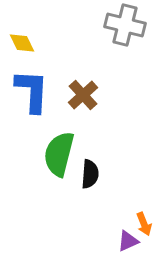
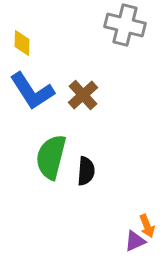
yellow diamond: rotated 28 degrees clockwise
blue L-shape: rotated 144 degrees clockwise
green semicircle: moved 8 px left, 3 px down
black semicircle: moved 4 px left, 3 px up
orange arrow: moved 3 px right, 2 px down
purple triangle: moved 7 px right
